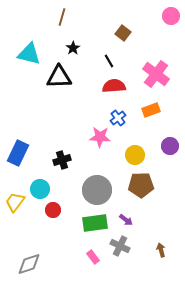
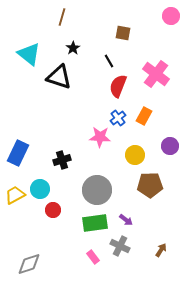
brown square: rotated 28 degrees counterclockwise
cyan triangle: rotated 25 degrees clockwise
black triangle: rotated 20 degrees clockwise
red semicircle: moved 4 px right; rotated 65 degrees counterclockwise
orange rectangle: moved 7 px left, 6 px down; rotated 42 degrees counterclockwise
brown pentagon: moved 9 px right
yellow trapezoid: moved 7 px up; rotated 25 degrees clockwise
brown arrow: rotated 48 degrees clockwise
